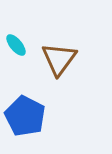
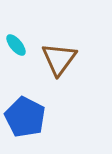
blue pentagon: moved 1 px down
